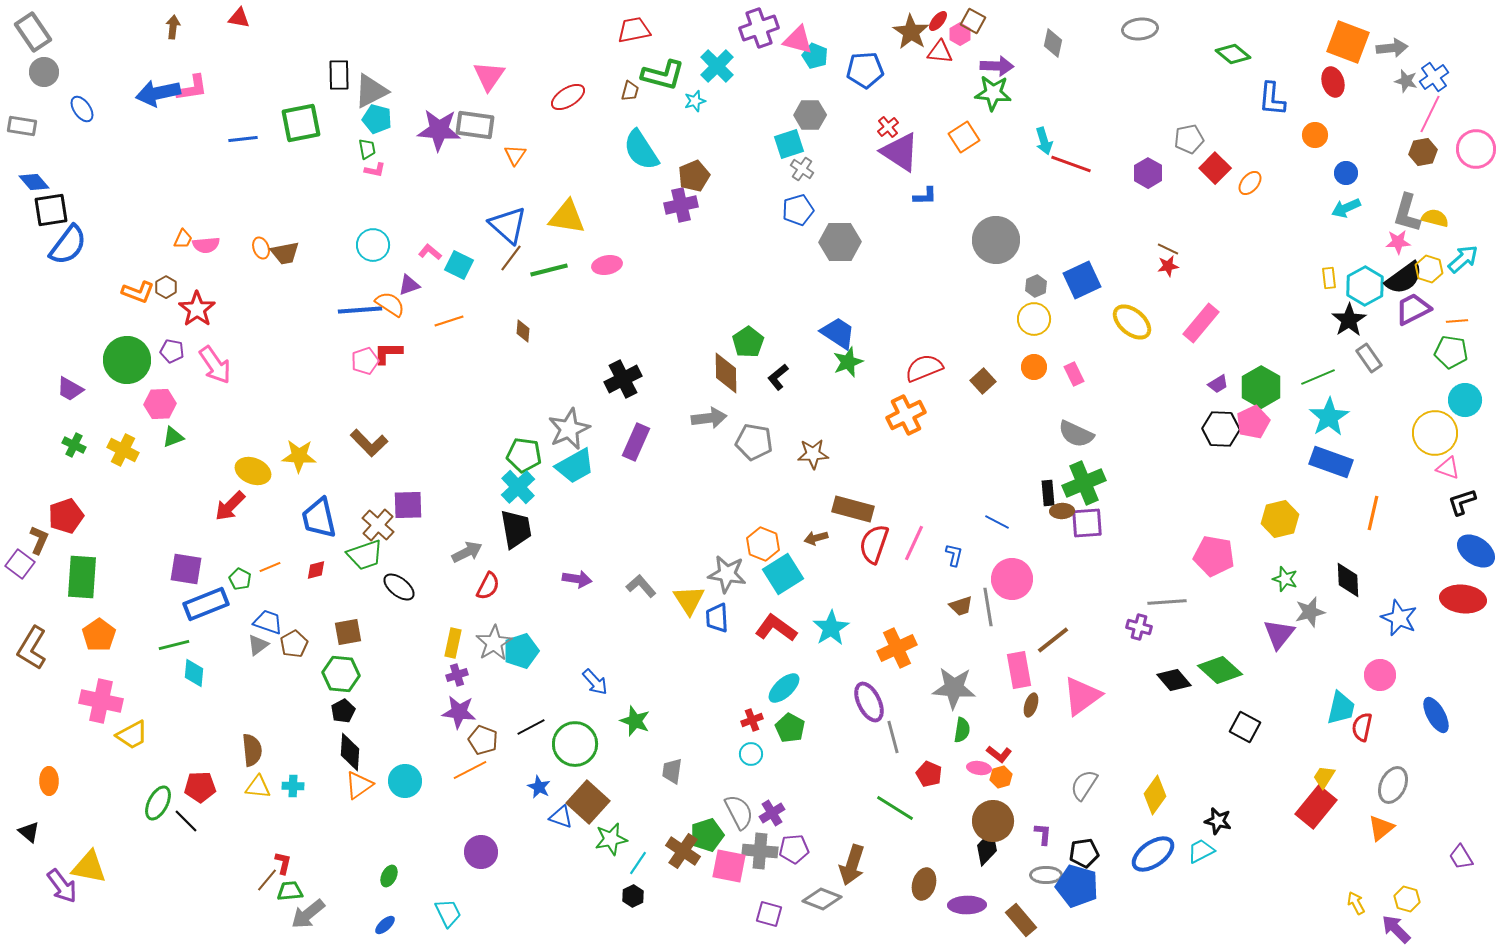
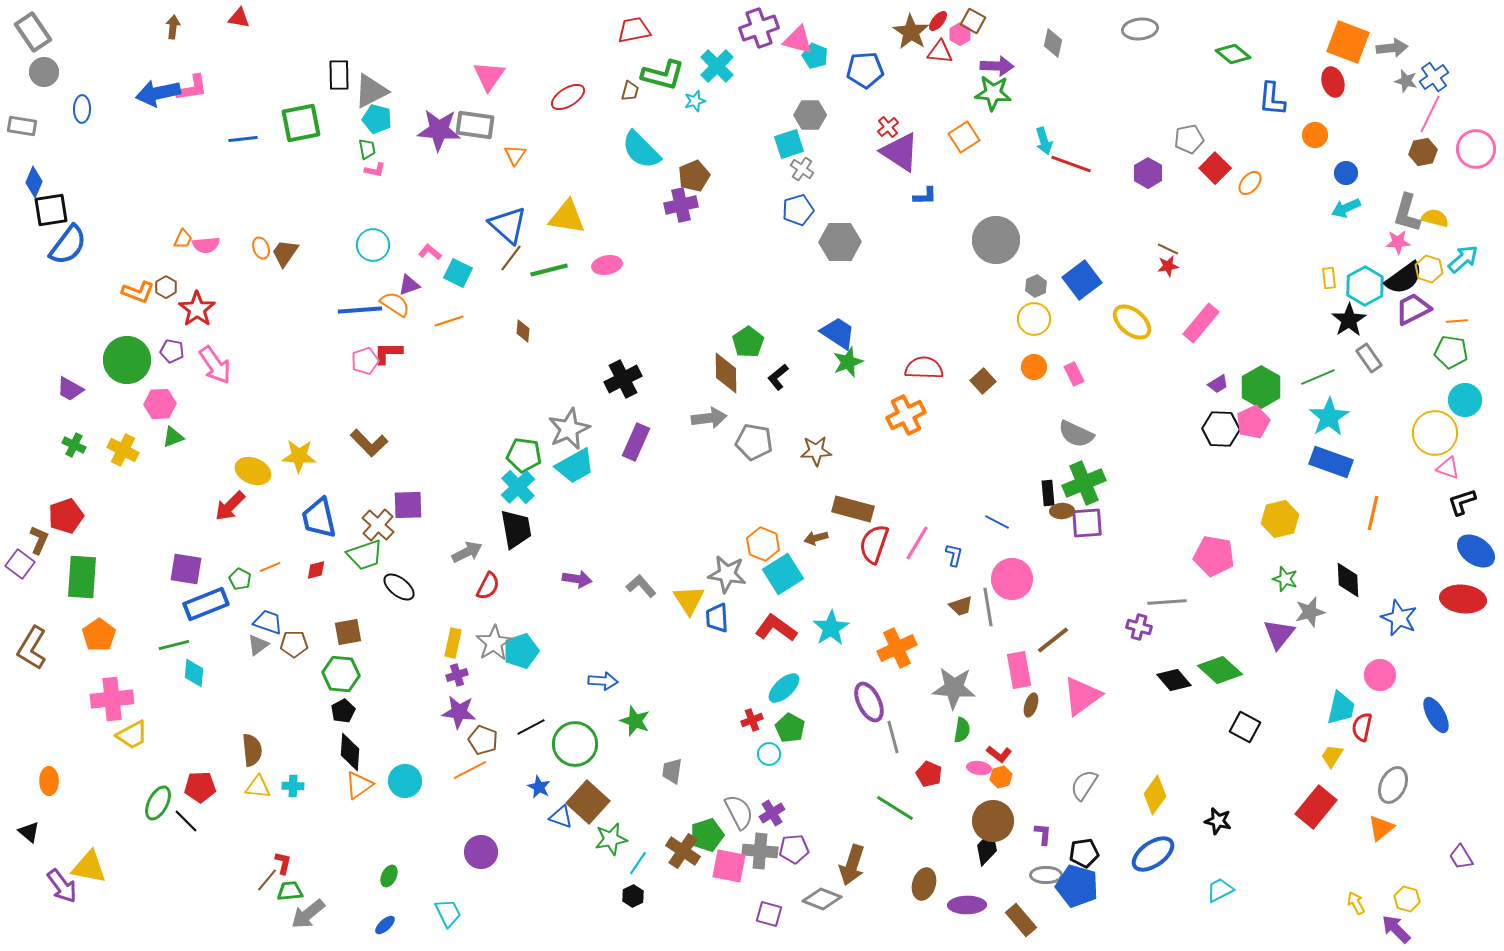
blue ellipse at (82, 109): rotated 36 degrees clockwise
cyan semicircle at (641, 150): rotated 12 degrees counterclockwise
blue diamond at (34, 182): rotated 64 degrees clockwise
brown trapezoid at (285, 253): rotated 136 degrees clockwise
cyan square at (459, 265): moved 1 px left, 8 px down
blue square at (1082, 280): rotated 12 degrees counterclockwise
orange semicircle at (390, 304): moved 5 px right
red semicircle at (924, 368): rotated 24 degrees clockwise
brown star at (813, 454): moved 3 px right, 3 px up
pink line at (914, 543): moved 3 px right; rotated 6 degrees clockwise
brown pentagon at (294, 644): rotated 28 degrees clockwise
blue arrow at (595, 682): moved 8 px right, 1 px up; rotated 44 degrees counterclockwise
pink cross at (101, 701): moved 11 px right, 2 px up; rotated 18 degrees counterclockwise
cyan circle at (751, 754): moved 18 px right
yellow trapezoid at (1324, 777): moved 8 px right, 21 px up
cyan trapezoid at (1201, 851): moved 19 px right, 39 px down
